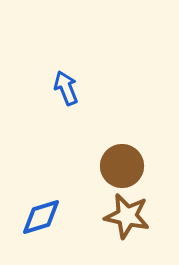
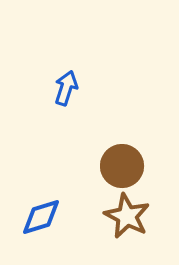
blue arrow: rotated 40 degrees clockwise
brown star: rotated 15 degrees clockwise
